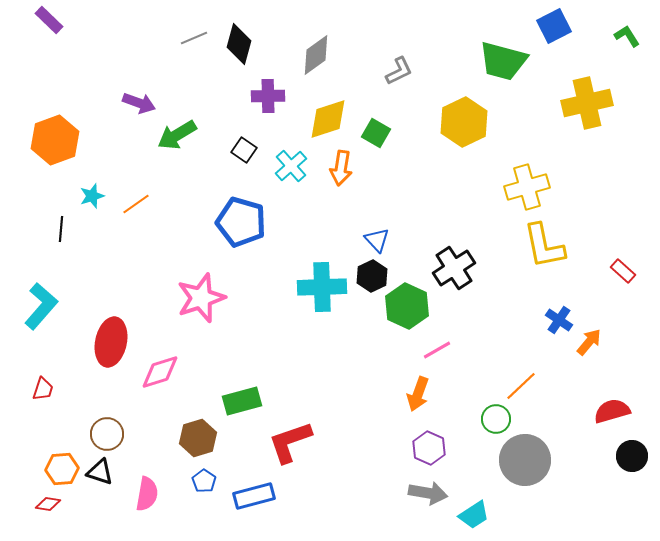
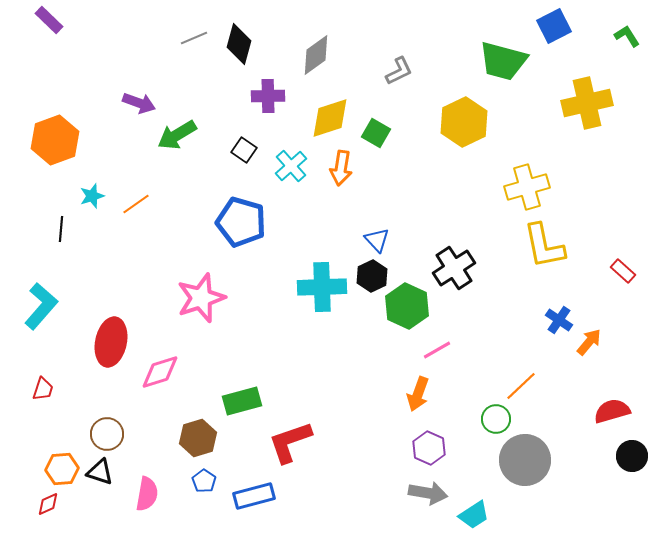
yellow diamond at (328, 119): moved 2 px right, 1 px up
red diamond at (48, 504): rotated 35 degrees counterclockwise
